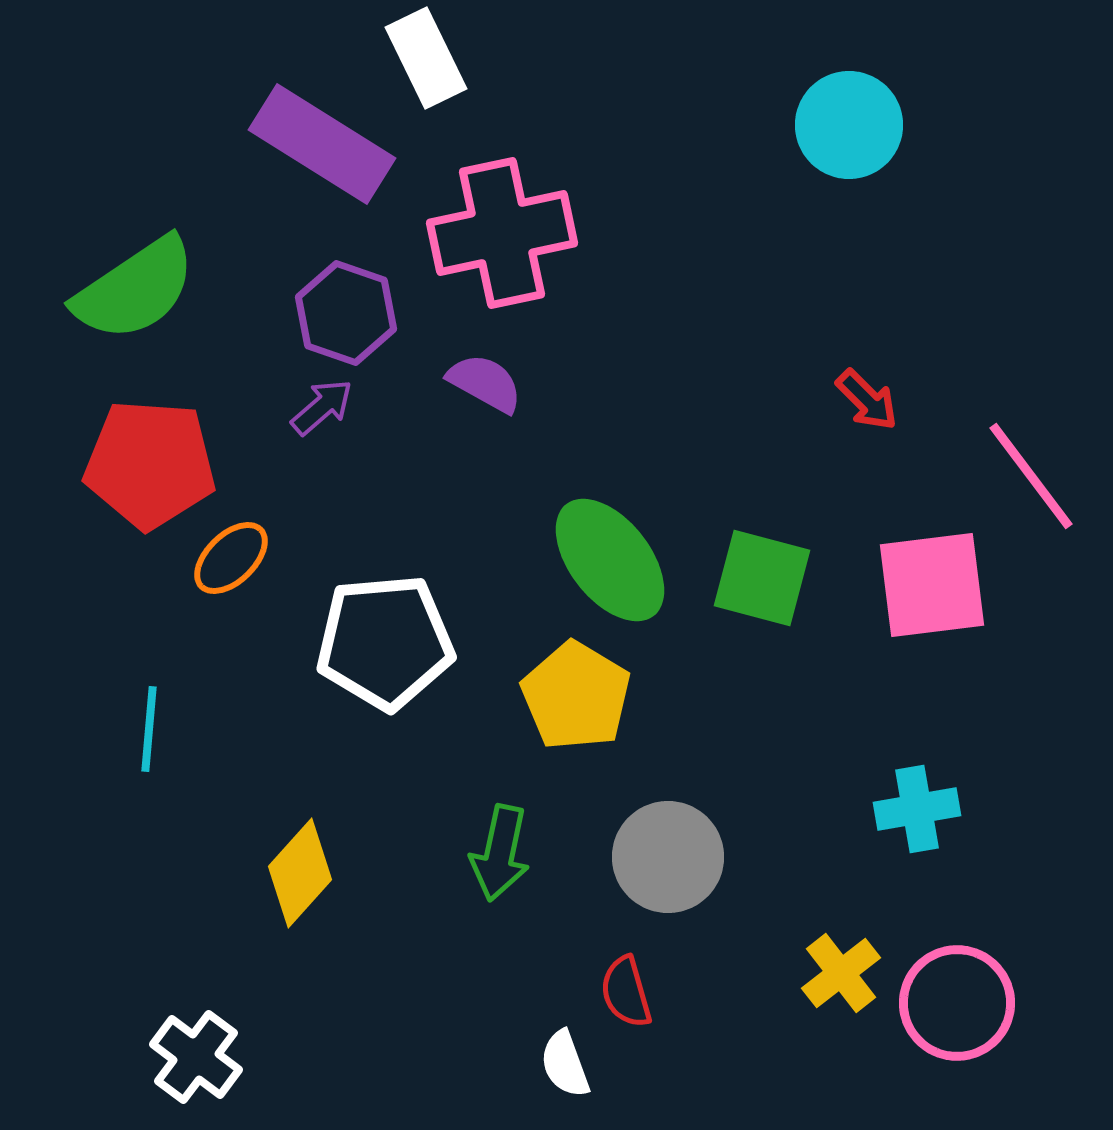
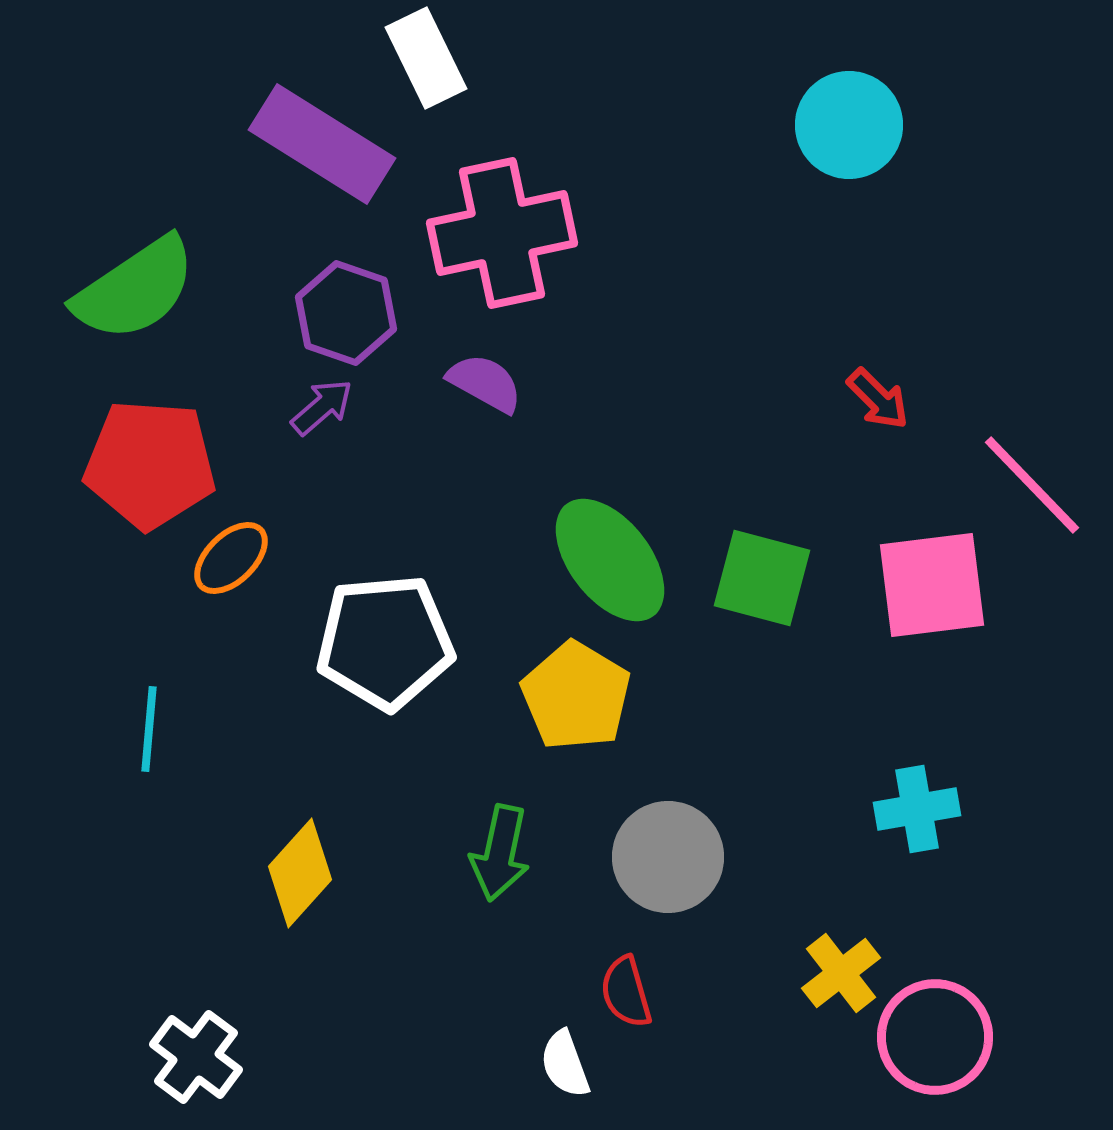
red arrow: moved 11 px right, 1 px up
pink line: moved 1 px right, 9 px down; rotated 7 degrees counterclockwise
pink circle: moved 22 px left, 34 px down
